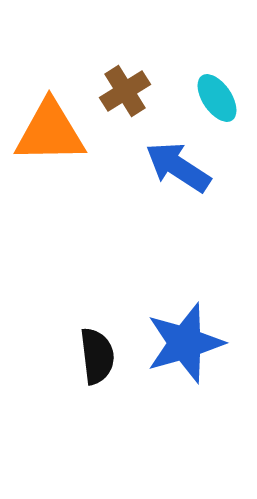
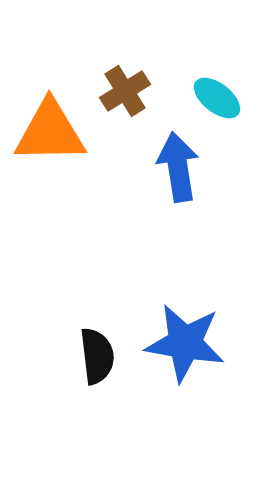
cyan ellipse: rotated 18 degrees counterclockwise
blue arrow: rotated 48 degrees clockwise
blue star: rotated 26 degrees clockwise
